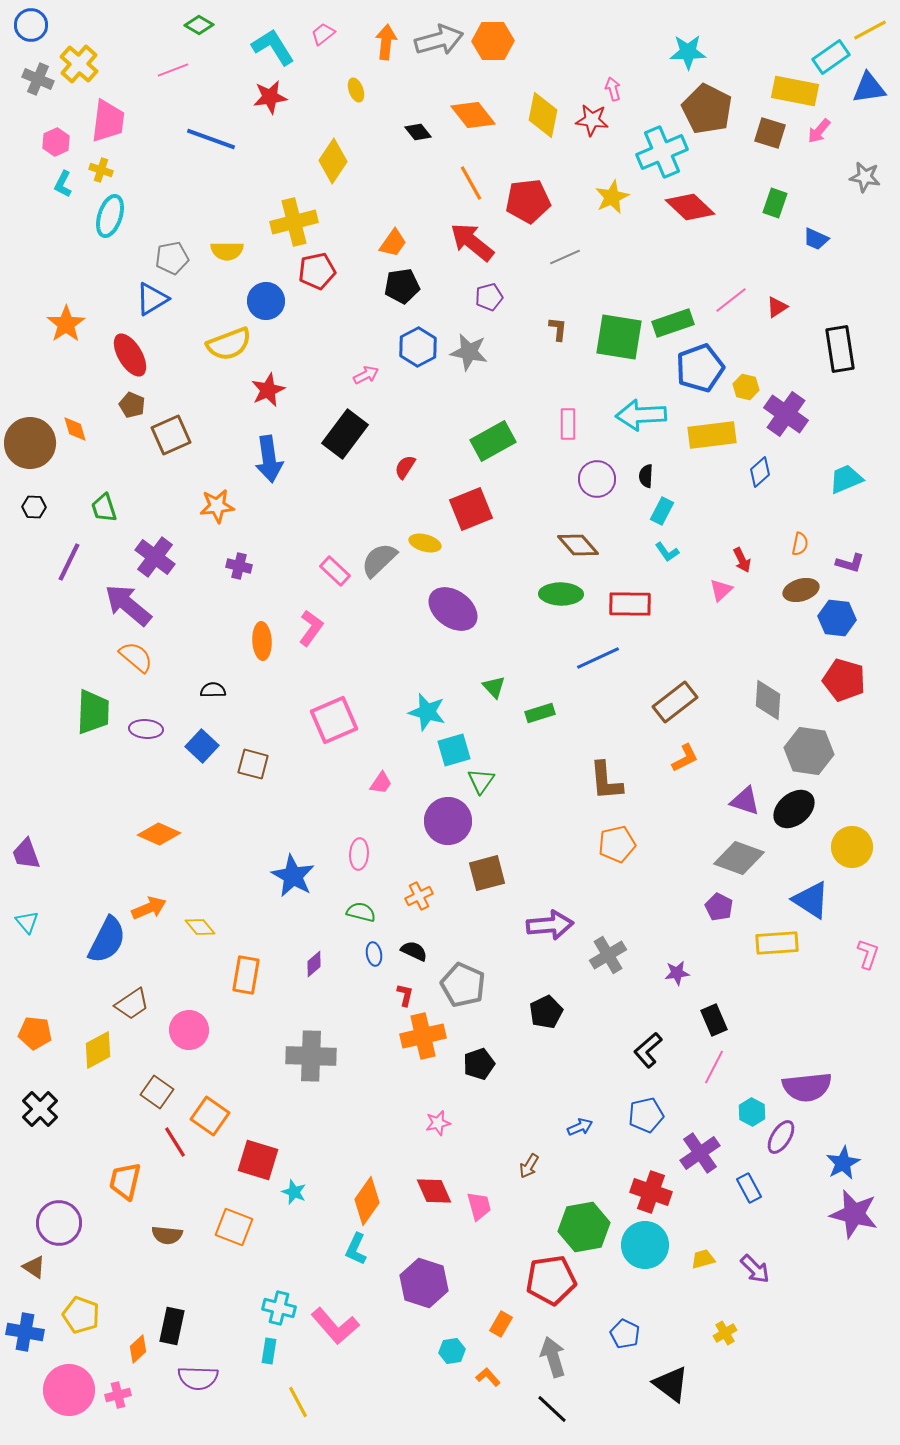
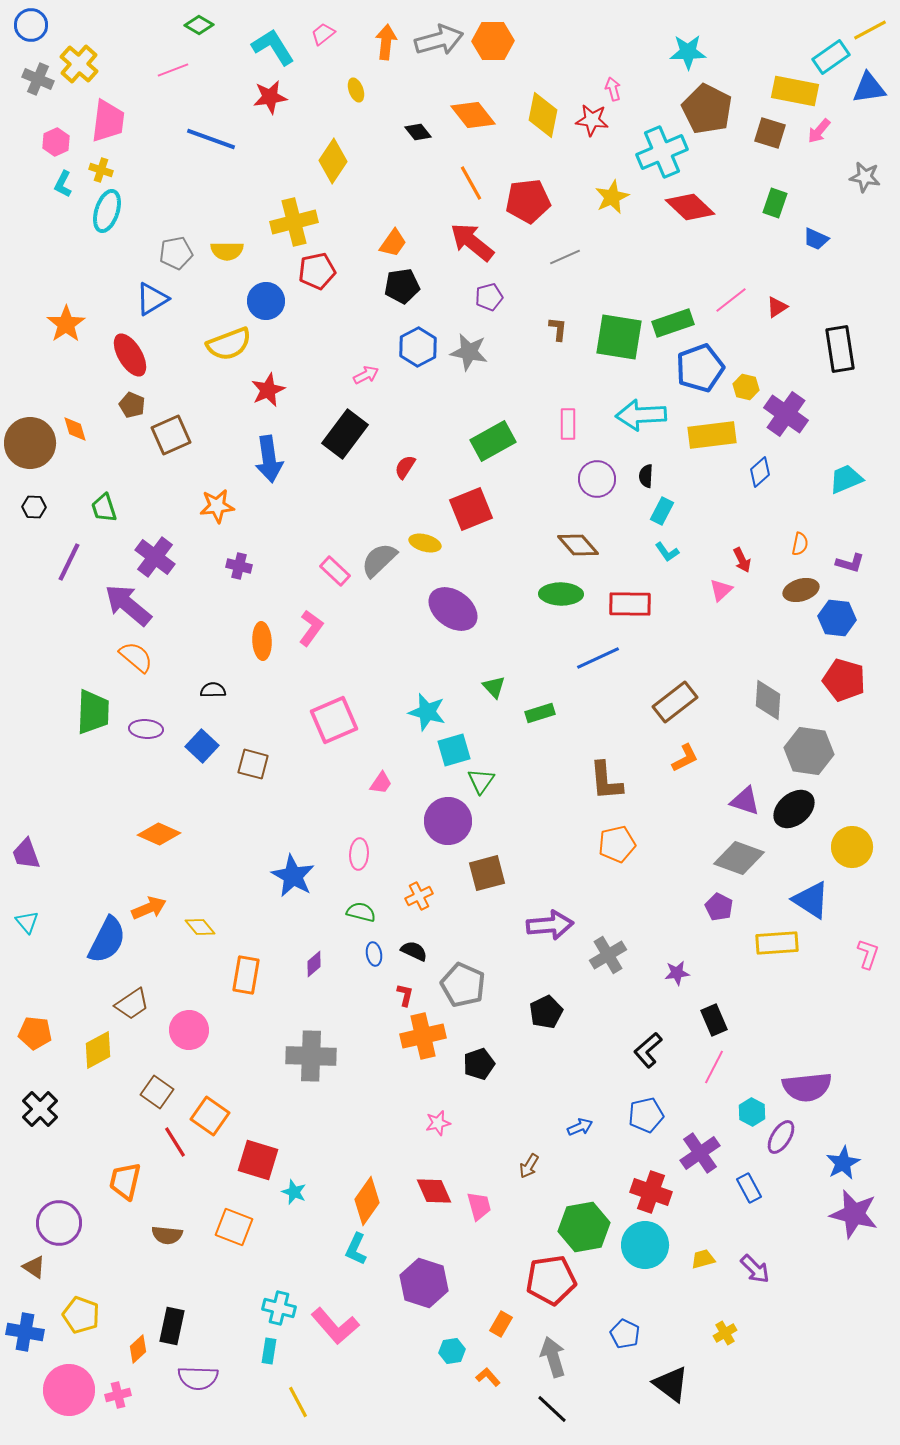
cyan ellipse at (110, 216): moved 3 px left, 5 px up
gray pentagon at (172, 258): moved 4 px right, 5 px up
